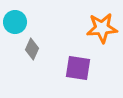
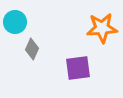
purple square: rotated 16 degrees counterclockwise
